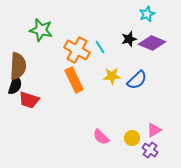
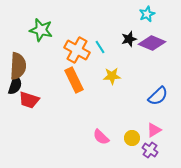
blue semicircle: moved 21 px right, 16 px down
